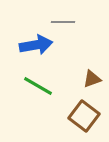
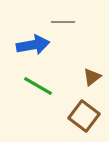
blue arrow: moved 3 px left
brown triangle: moved 2 px up; rotated 18 degrees counterclockwise
